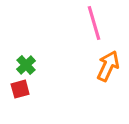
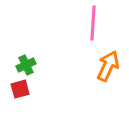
pink line: moved 1 px left; rotated 20 degrees clockwise
green cross: rotated 18 degrees clockwise
